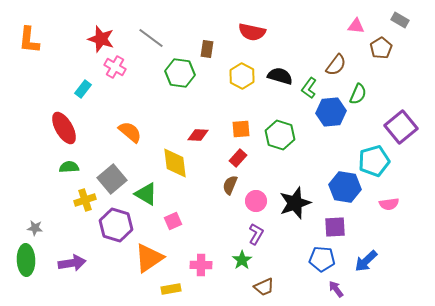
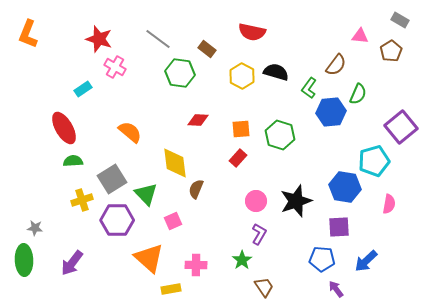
pink triangle at (356, 26): moved 4 px right, 10 px down
gray line at (151, 38): moved 7 px right, 1 px down
red star at (101, 39): moved 2 px left
orange L-shape at (29, 40): moved 1 px left, 6 px up; rotated 16 degrees clockwise
brown pentagon at (381, 48): moved 10 px right, 3 px down
brown rectangle at (207, 49): rotated 60 degrees counterclockwise
black semicircle at (280, 76): moved 4 px left, 4 px up
cyan rectangle at (83, 89): rotated 18 degrees clockwise
red diamond at (198, 135): moved 15 px up
green semicircle at (69, 167): moved 4 px right, 6 px up
gray square at (112, 179): rotated 8 degrees clockwise
brown semicircle at (230, 185): moved 34 px left, 4 px down
green triangle at (146, 194): rotated 15 degrees clockwise
yellow cross at (85, 200): moved 3 px left
black star at (295, 203): moved 1 px right, 2 px up
pink semicircle at (389, 204): rotated 72 degrees counterclockwise
purple hexagon at (116, 225): moved 1 px right, 5 px up; rotated 16 degrees counterclockwise
purple square at (335, 227): moved 4 px right
purple L-shape at (256, 234): moved 3 px right
orange triangle at (149, 258): rotated 44 degrees counterclockwise
green ellipse at (26, 260): moved 2 px left
purple arrow at (72, 263): rotated 136 degrees clockwise
pink cross at (201, 265): moved 5 px left
brown trapezoid at (264, 287): rotated 100 degrees counterclockwise
